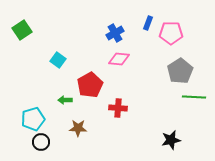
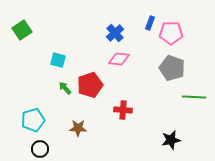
blue rectangle: moved 2 px right
blue cross: rotated 12 degrees counterclockwise
cyan square: rotated 21 degrees counterclockwise
gray pentagon: moved 8 px left, 3 px up; rotated 20 degrees counterclockwise
red pentagon: rotated 10 degrees clockwise
green arrow: moved 12 px up; rotated 48 degrees clockwise
red cross: moved 5 px right, 2 px down
cyan pentagon: moved 1 px down
black circle: moved 1 px left, 7 px down
